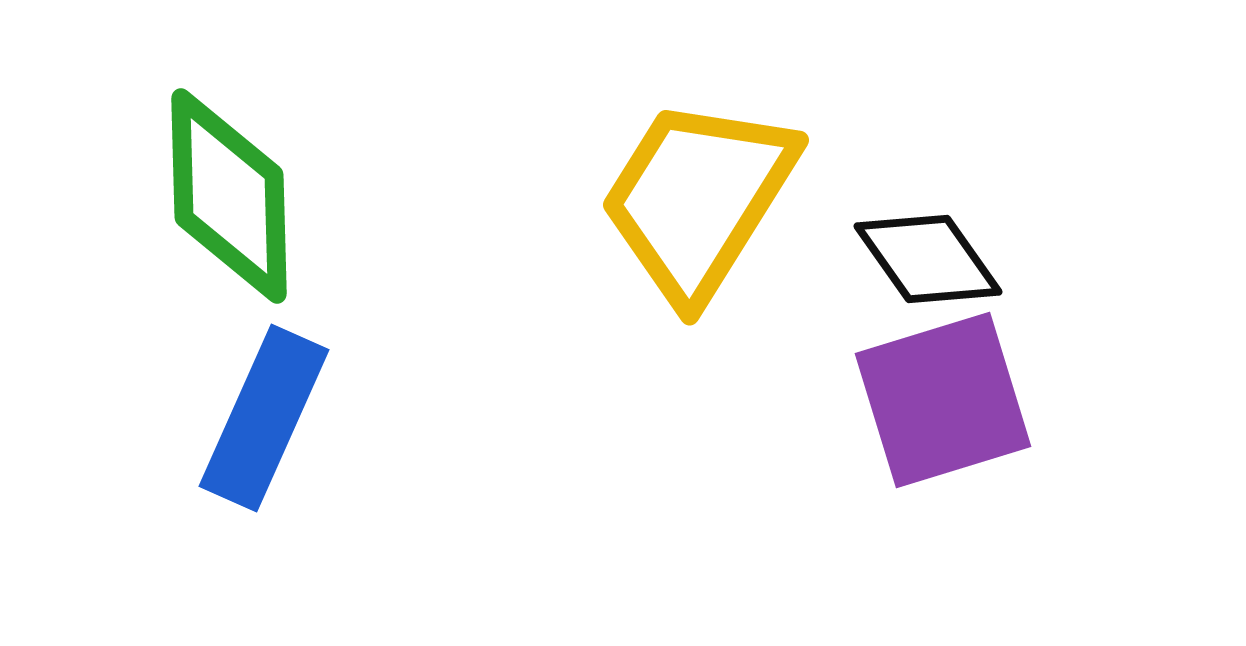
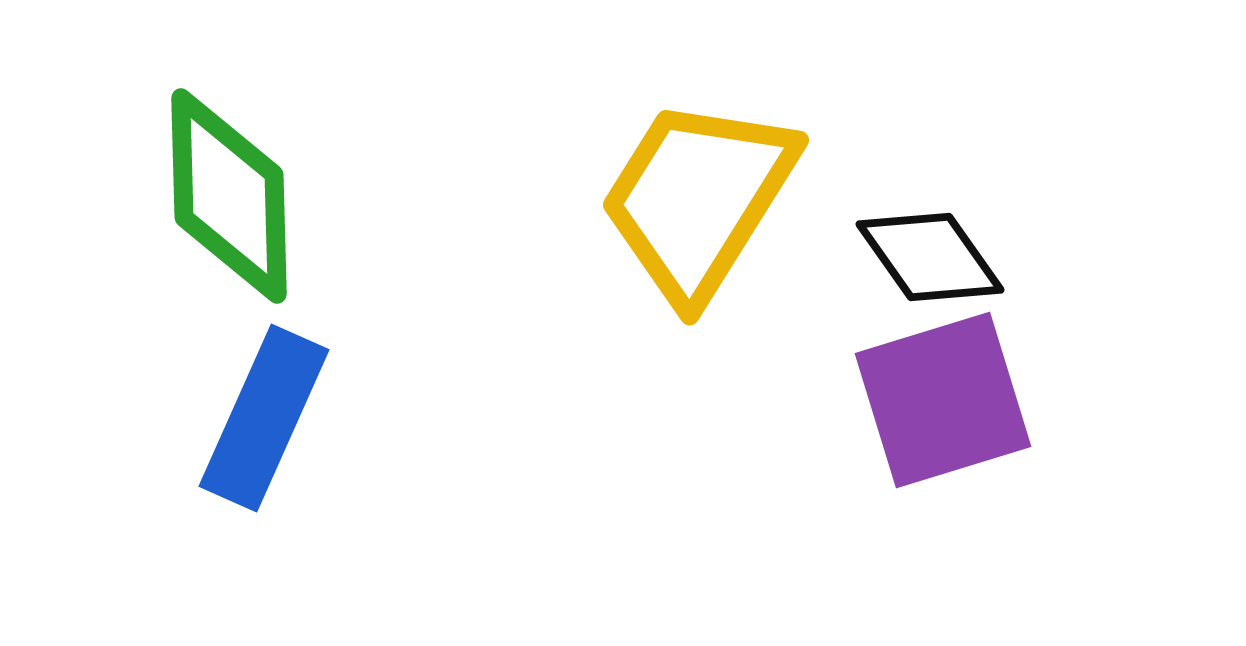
black diamond: moved 2 px right, 2 px up
